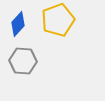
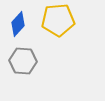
yellow pentagon: rotated 16 degrees clockwise
